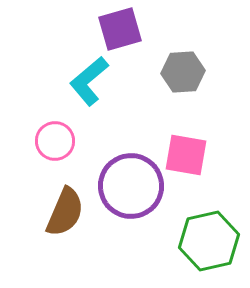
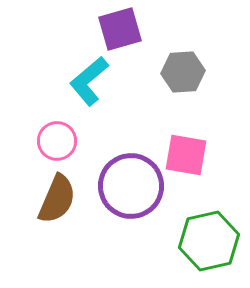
pink circle: moved 2 px right
brown semicircle: moved 8 px left, 13 px up
